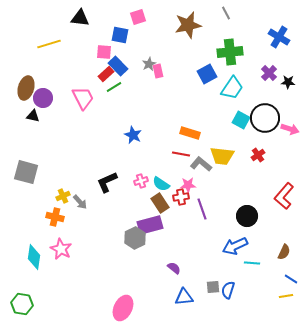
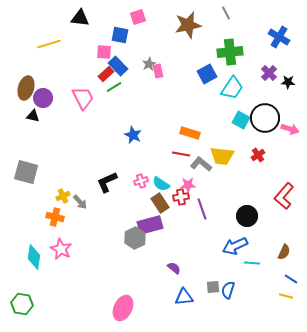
yellow line at (286, 296): rotated 24 degrees clockwise
